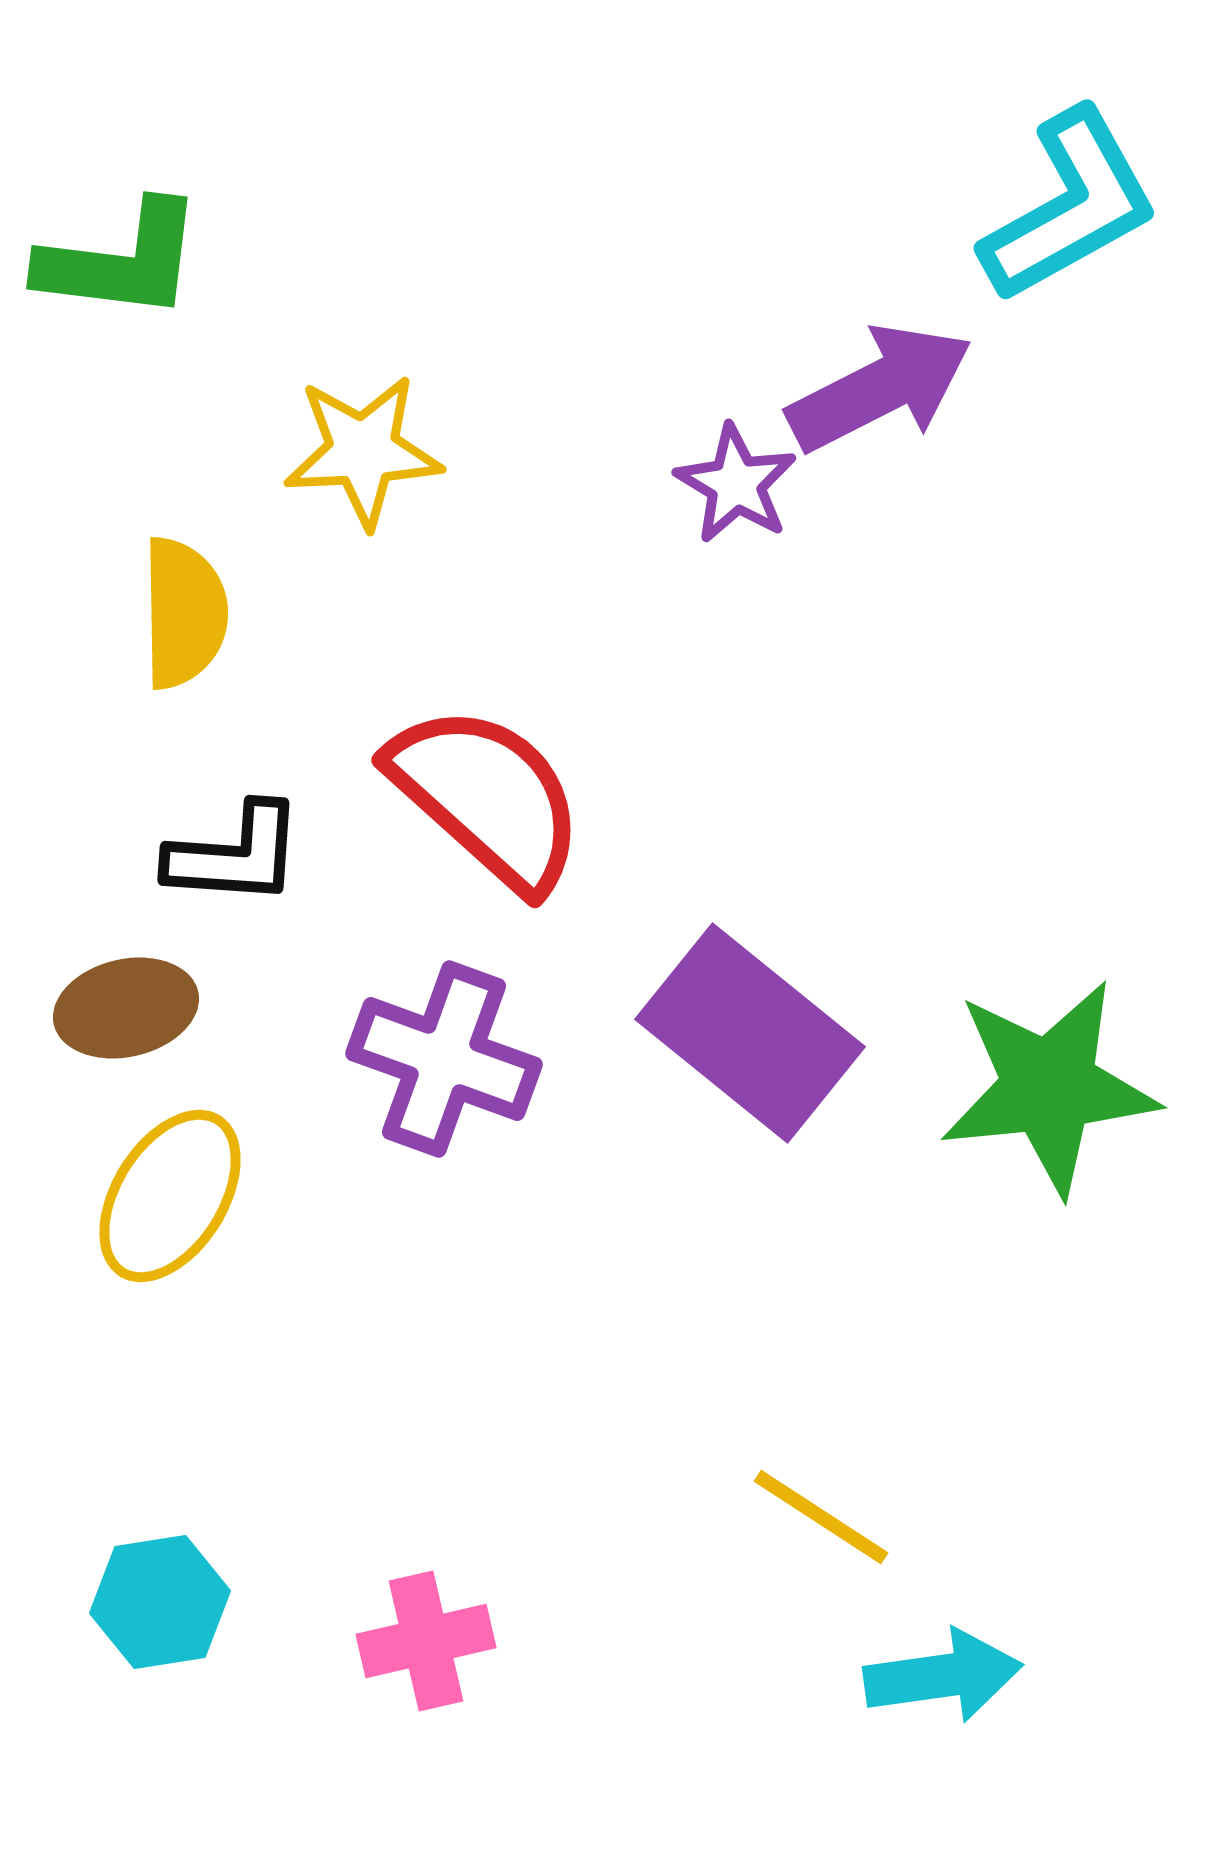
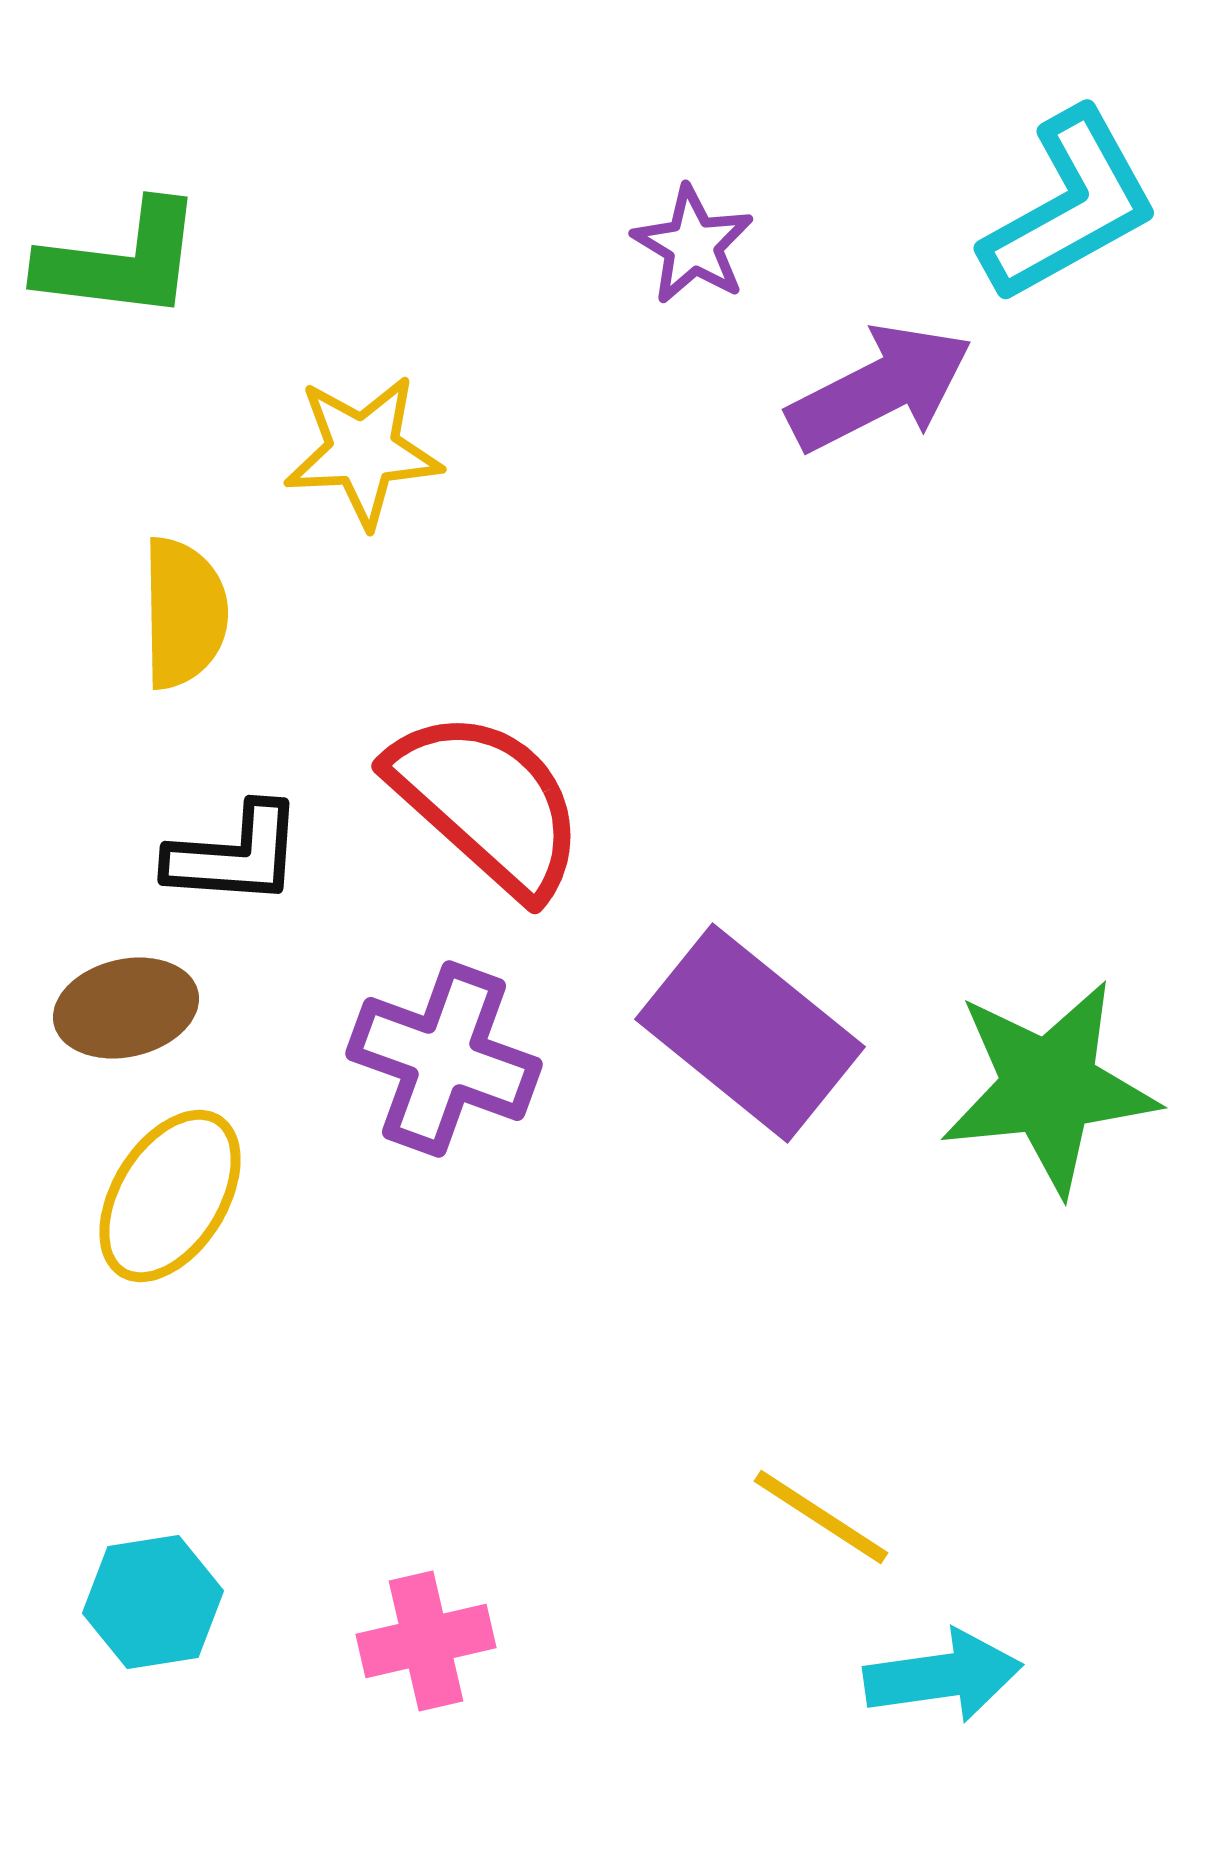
purple star: moved 43 px left, 239 px up
red semicircle: moved 6 px down
cyan hexagon: moved 7 px left
